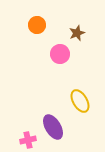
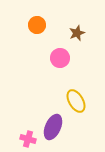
pink circle: moved 4 px down
yellow ellipse: moved 4 px left
purple ellipse: rotated 55 degrees clockwise
pink cross: moved 1 px up; rotated 28 degrees clockwise
